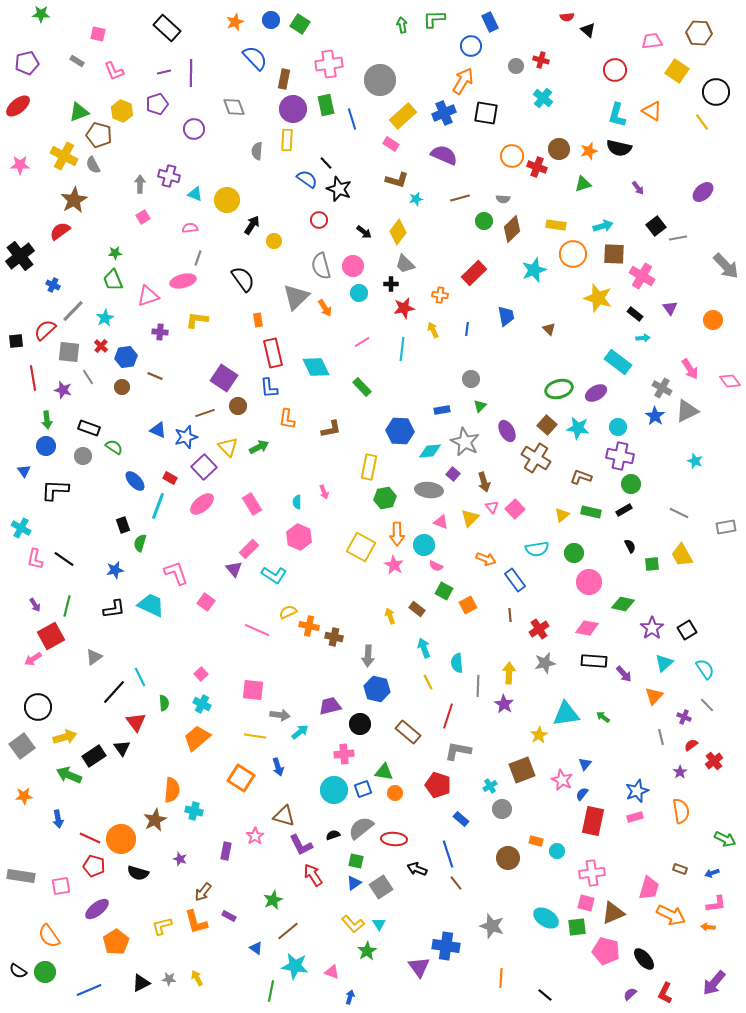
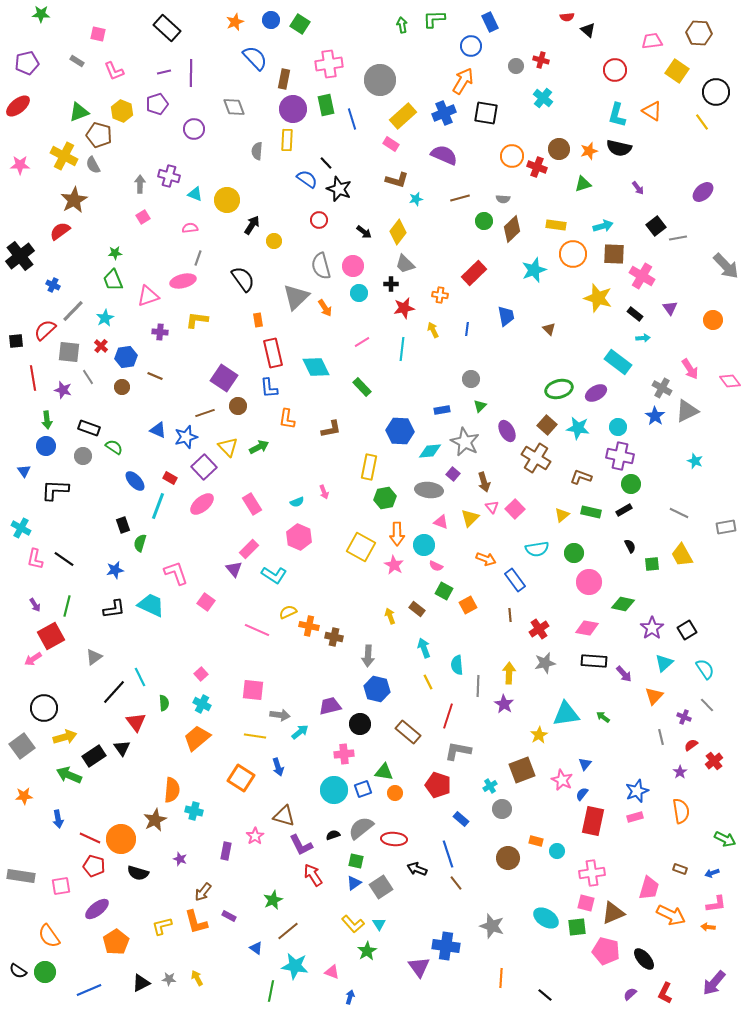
cyan semicircle at (297, 502): rotated 112 degrees counterclockwise
cyan semicircle at (457, 663): moved 2 px down
black circle at (38, 707): moved 6 px right, 1 px down
